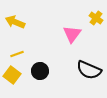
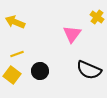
yellow cross: moved 1 px right, 1 px up
